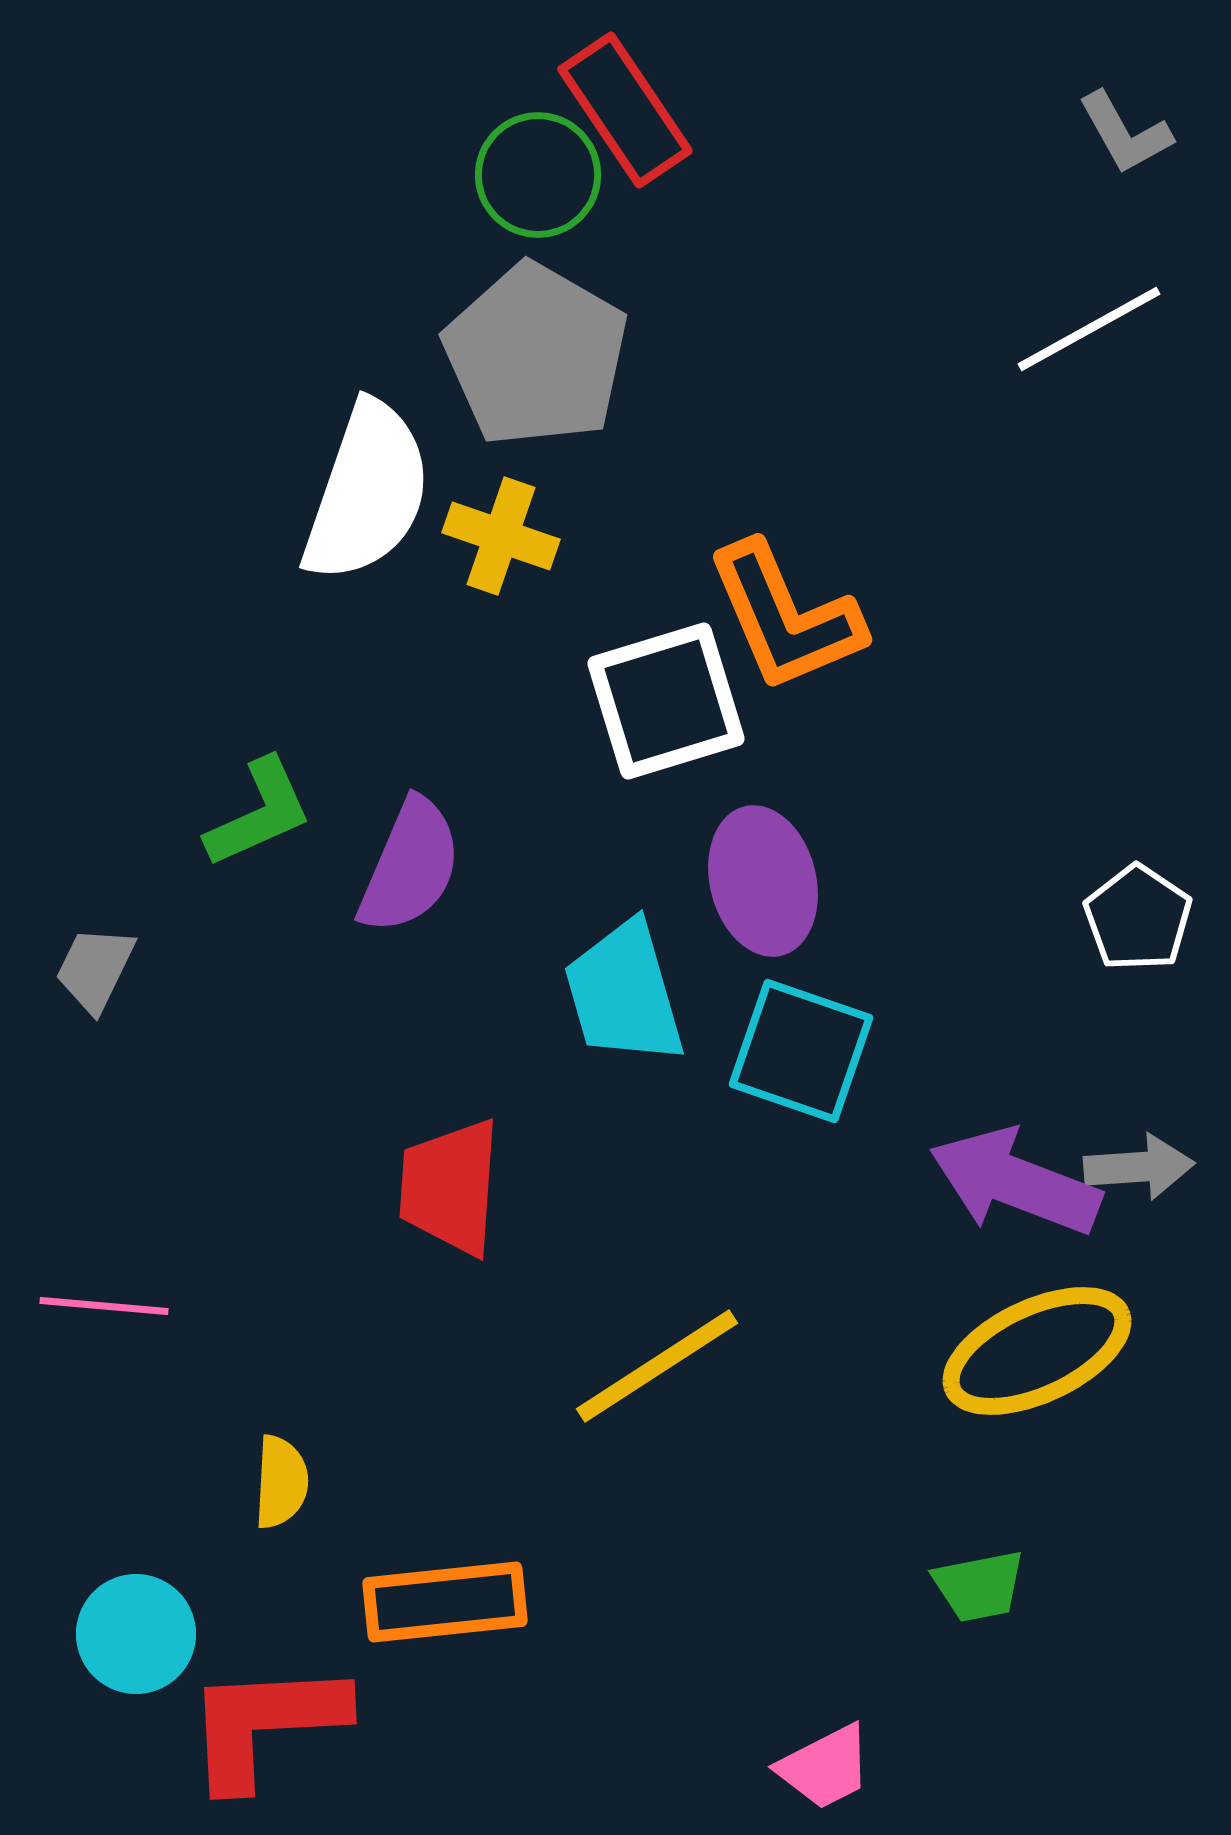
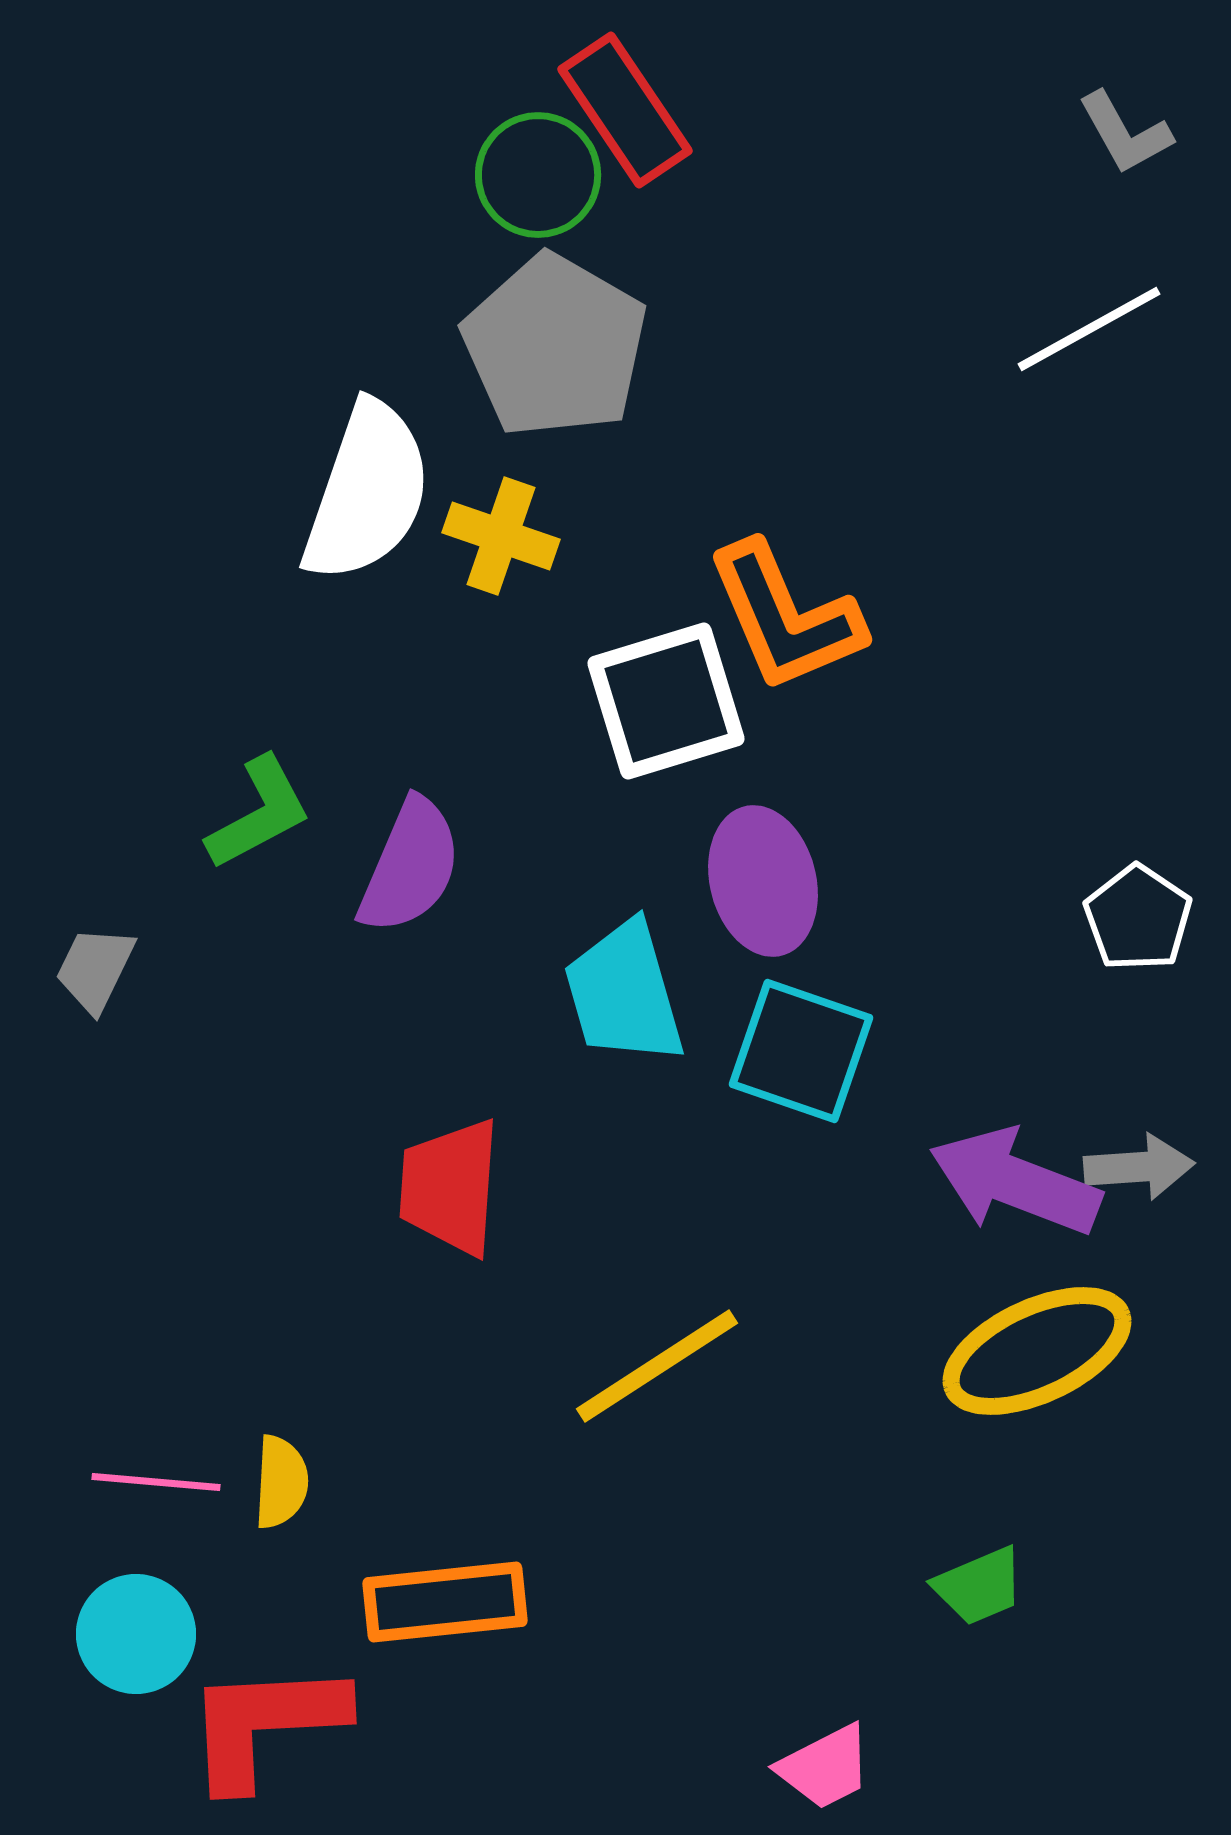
gray pentagon: moved 19 px right, 9 px up
green L-shape: rotated 4 degrees counterclockwise
pink line: moved 52 px right, 176 px down
green trapezoid: rotated 12 degrees counterclockwise
